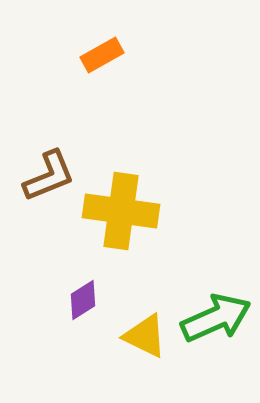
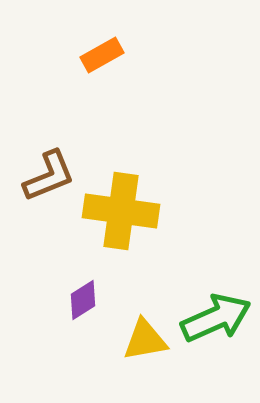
yellow triangle: moved 4 px down; rotated 36 degrees counterclockwise
